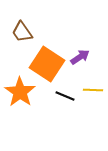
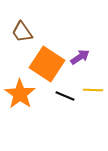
orange star: moved 2 px down
